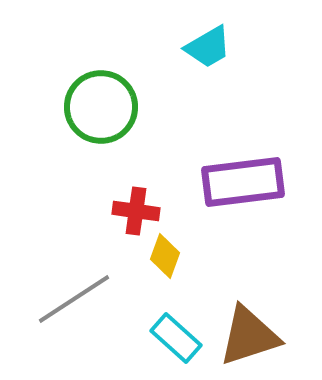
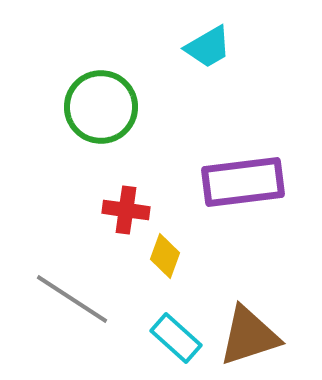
red cross: moved 10 px left, 1 px up
gray line: moved 2 px left; rotated 66 degrees clockwise
